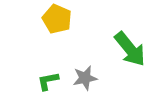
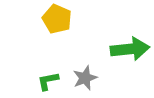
green arrow: rotated 57 degrees counterclockwise
gray star: rotated 10 degrees counterclockwise
